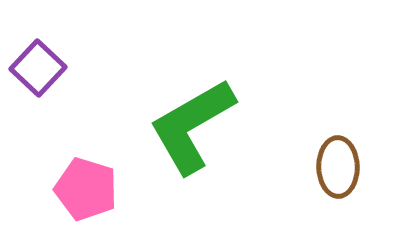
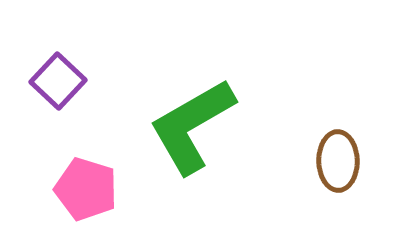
purple square: moved 20 px right, 13 px down
brown ellipse: moved 6 px up
